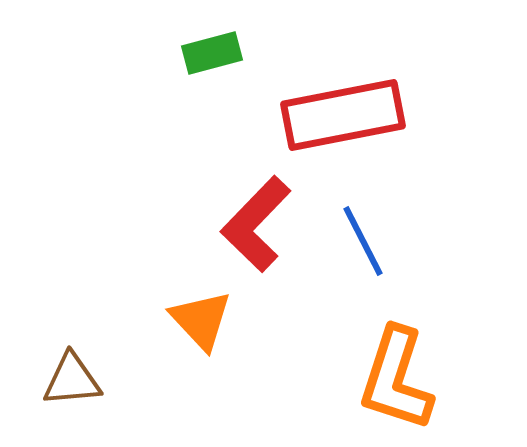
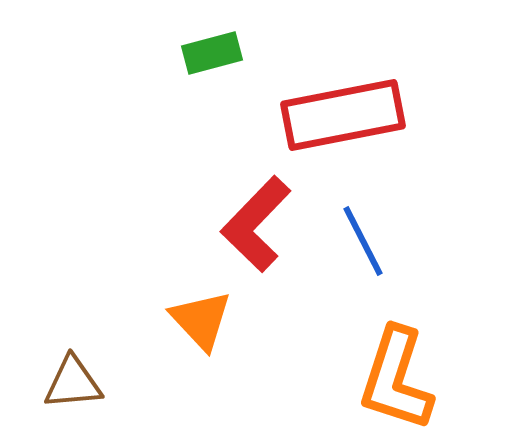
brown triangle: moved 1 px right, 3 px down
